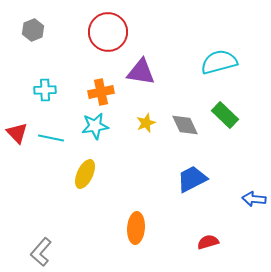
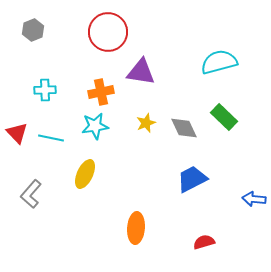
green rectangle: moved 1 px left, 2 px down
gray diamond: moved 1 px left, 3 px down
red semicircle: moved 4 px left
gray L-shape: moved 10 px left, 58 px up
